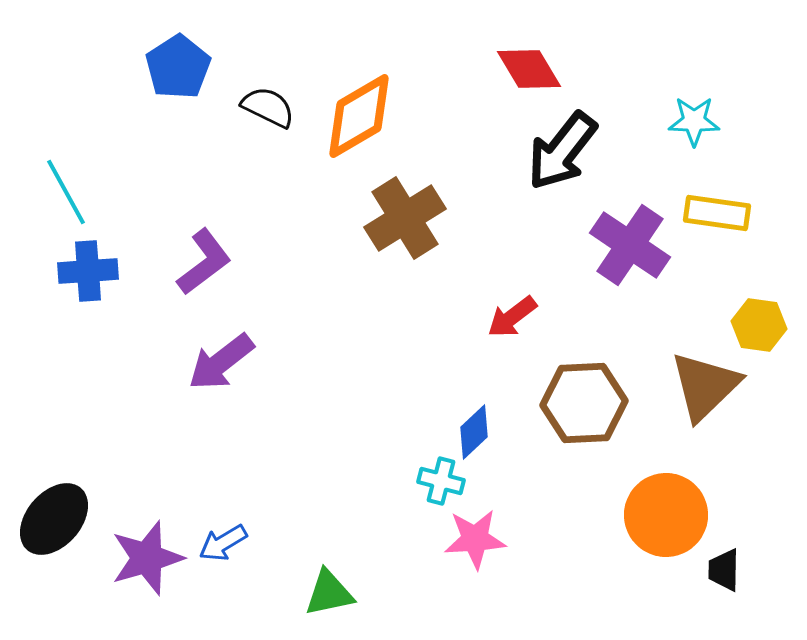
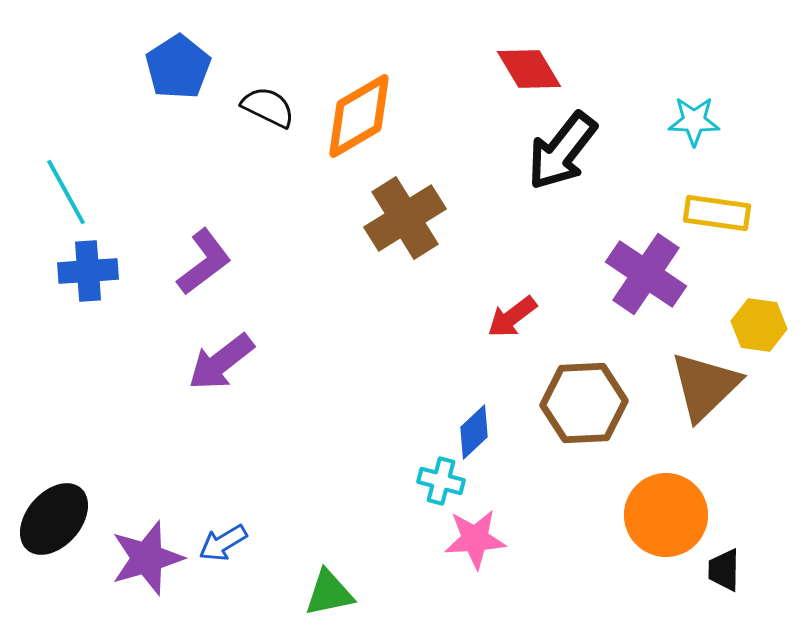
purple cross: moved 16 px right, 29 px down
